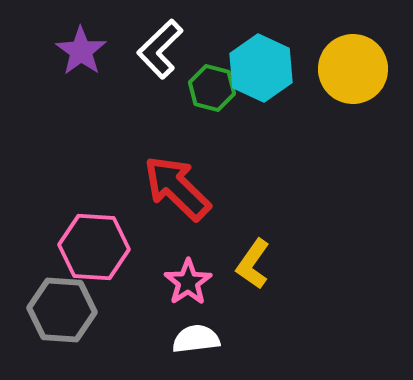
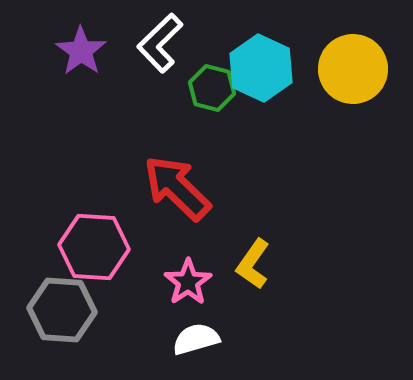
white L-shape: moved 6 px up
white semicircle: rotated 9 degrees counterclockwise
